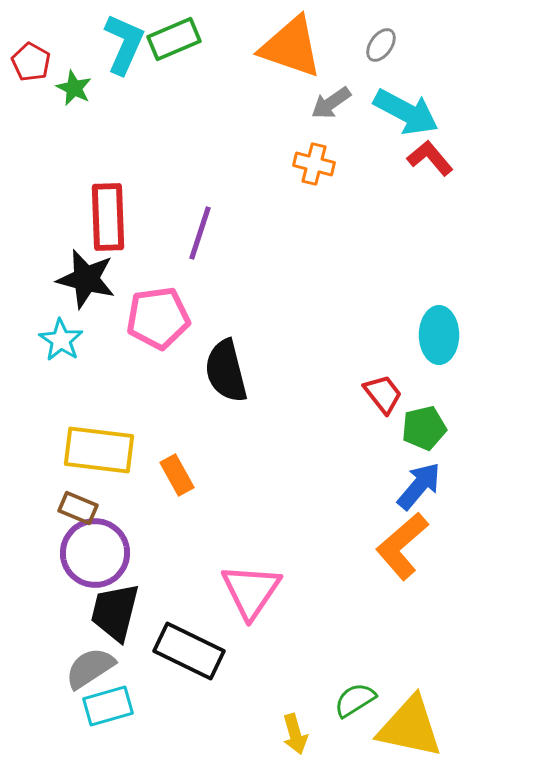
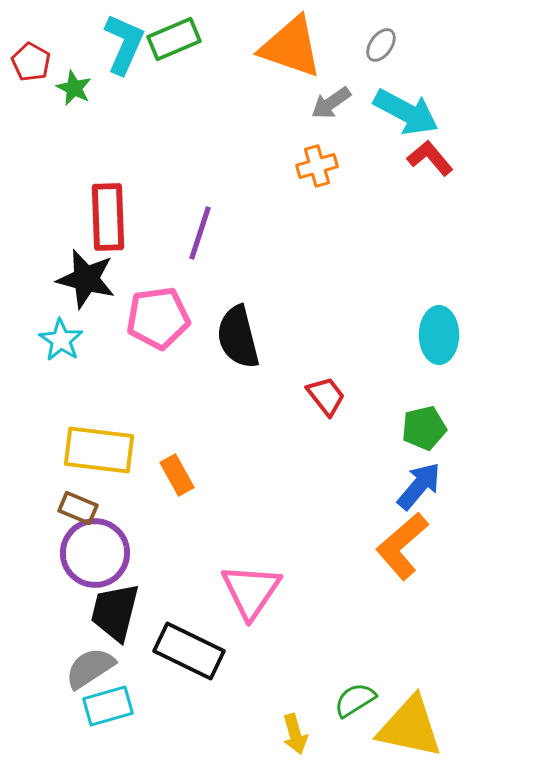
orange cross: moved 3 px right, 2 px down; rotated 30 degrees counterclockwise
black semicircle: moved 12 px right, 34 px up
red trapezoid: moved 57 px left, 2 px down
